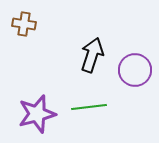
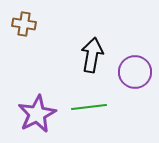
black arrow: rotated 8 degrees counterclockwise
purple circle: moved 2 px down
purple star: rotated 12 degrees counterclockwise
